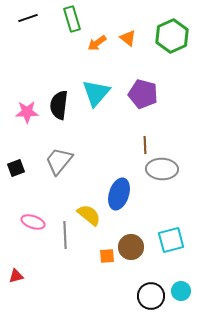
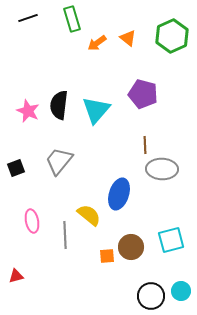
cyan triangle: moved 17 px down
pink star: moved 1 px right, 1 px up; rotated 25 degrees clockwise
pink ellipse: moved 1 px left, 1 px up; rotated 60 degrees clockwise
